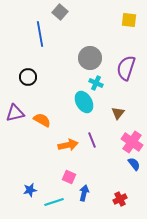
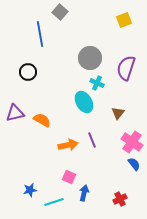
yellow square: moved 5 px left; rotated 28 degrees counterclockwise
black circle: moved 5 px up
cyan cross: moved 1 px right
